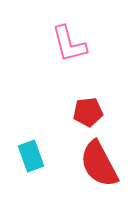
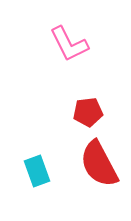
pink L-shape: rotated 12 degrees counterclockwise
cyan rectangle: moved 6 px right, 15 px down
